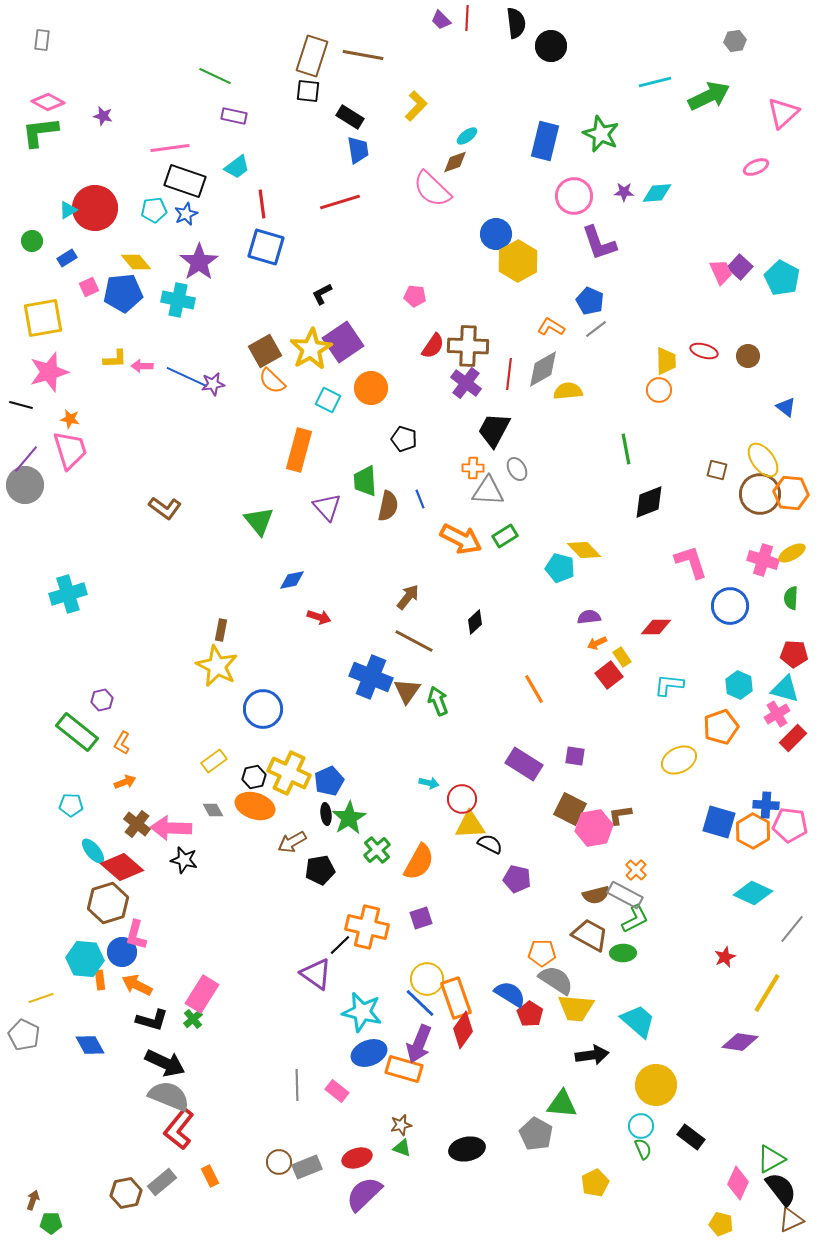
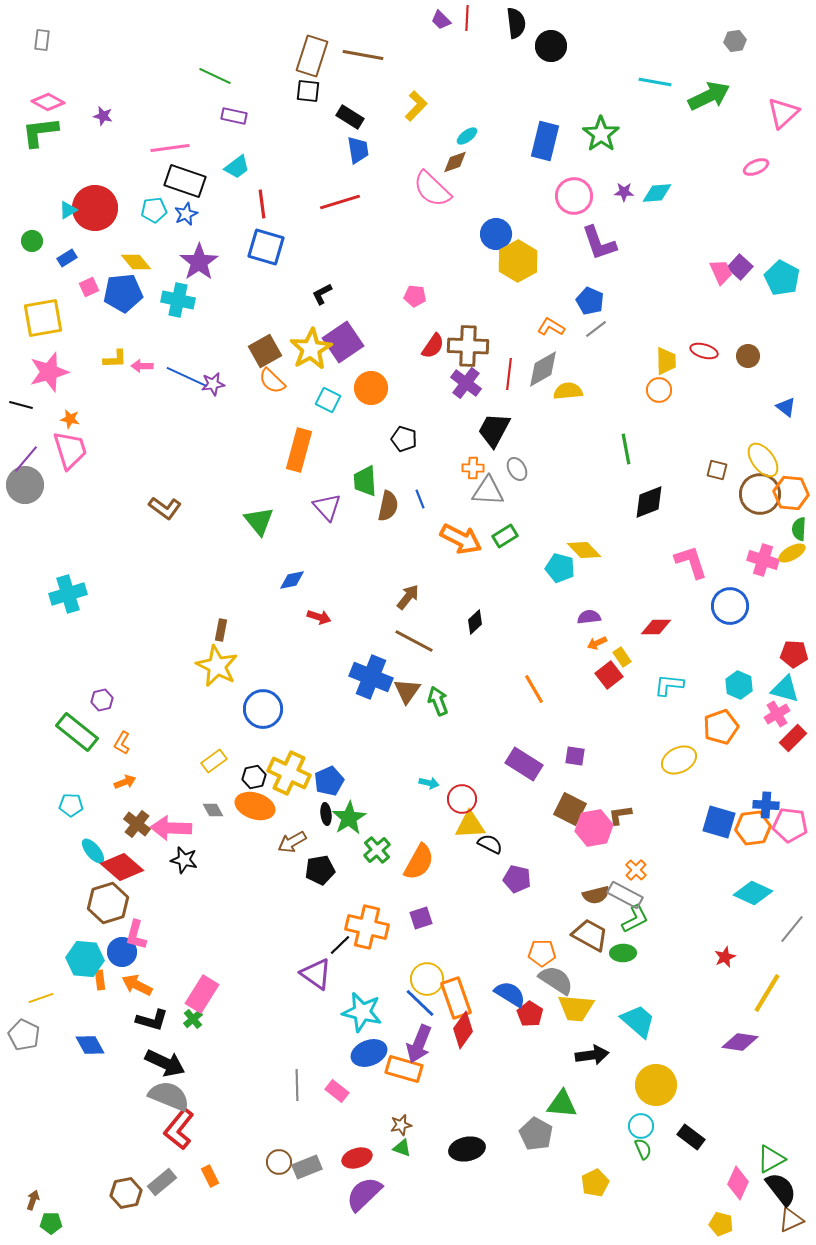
cyan line at (655, 82): rotated 24 degrees clockwise
green star at (601, 134): rotated 12 degrees clockwise
green semicircle at (791, 598): moved 8 px right, 69 px up
orange hexagon at (753, 831): moved 3 px up; rotated 24 degrees clockwise
